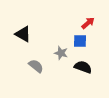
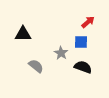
red arrow: moved 1 px up
black triangle: rotated 30 degrees counterclockwise
blue square: moved 1 px right, 1 px down
gray star: rotated 16 degrees clockwise
